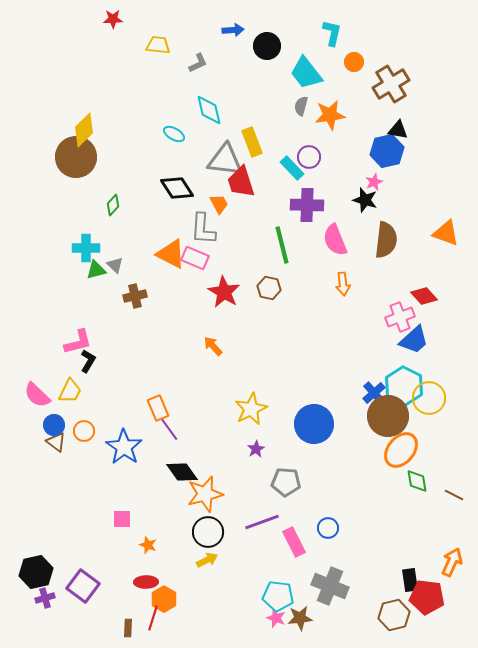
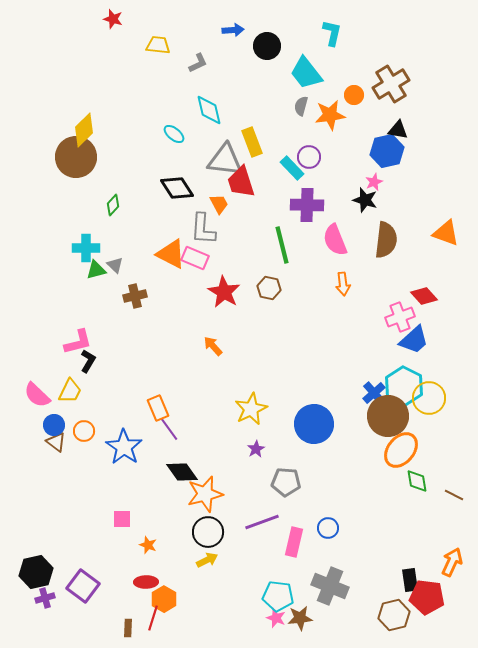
red star at (113, 19): rotated 18 degrees clockwise
orange circle at (354, 62): moved 33 px down
cyan ellipse at (174, 134): rotated 10 degrees clockwise
pink rectangle at (294, 542): rotated 40 degrees clockwise
